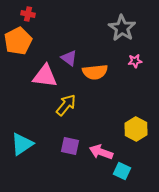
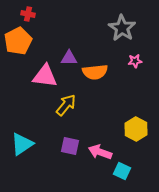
purple triangle: rotated 36 degrees counterclockwise
pink arrow: moved 1 px left
